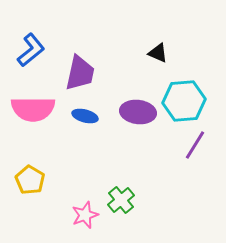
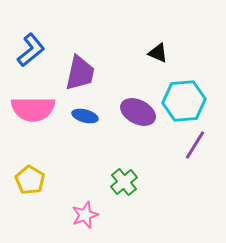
purple ellipse: rotated 20 degrees clockwise
green cross: moved 3 px right, 18 px up
